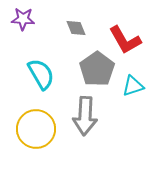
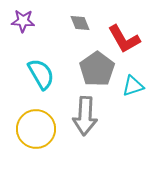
purple star: moved 2 px down
gray diamond: moved 4 px right, 5 px up
red L-shape: moved 1 px left, 1 px up
